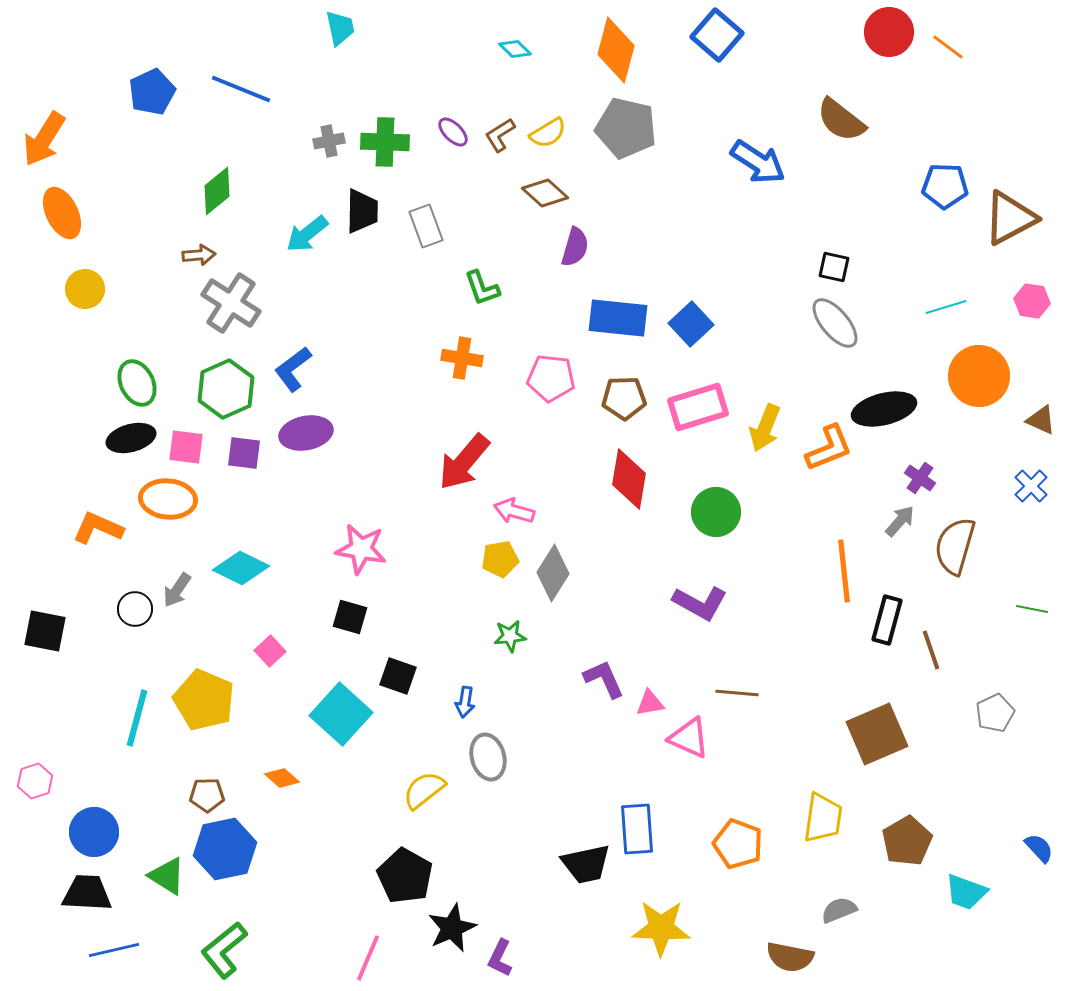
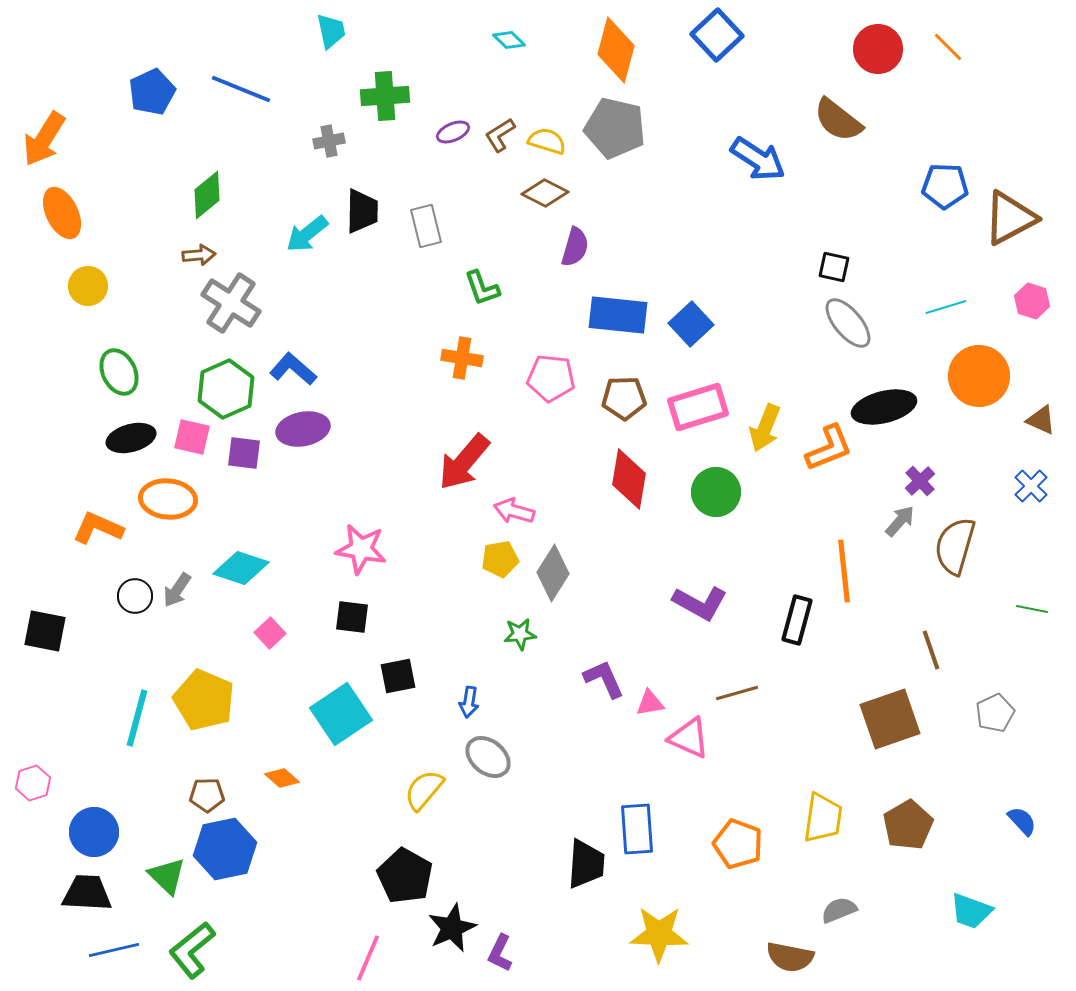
cyan trapezoid at (340, 28): moved 9 px left, 3 px down
red circle at (889, 32): moved 11 px left, 17 px down
blue square at (717, 35): rotated 6 degrees clockwise
orange line at (948, 47): rotated 8 degrees clockwise
cyan diamond at (515, 49): moved 6 px left, 9 px up
brown semicircle at (841, 120): moved 3 px left
gray pentagon at (626, 128): moved 11 px left
purple ellipse at (453, 132): rotated 68 degrees counterclockwise
yellow semicircle at (548, 133): moved 1 px left, 8 px down; rotated 132 degrees counterclockwise
green cross at (385, 142): moved 46 px up; rotated 6 degrees counterclockwise
blue arrow at (758, 162): moved 3 px up
green diamond at (217, 191): moved 10 px left, 4 px down
brown diamond at (545, 193): rotated 15 degrees counterclockwise
gray rectangle at (426, 226): rotated 6 degrees clockwise
yellow circle at (85, 289): moved 3 px right, 3 px up
pink hexagon at (1032, 301): rotated 8 degrees clockwise
blue rectangle at (618, 318): moved 3 px up
gray ellipse at (835, 323): moved 13 px right
blue L-shape at (293, 369): rotated 78 degrees clockwise
green ellipse at (137, 383): moved 18 px left, 11 px up
black ellipse at (884, 409): moved 2 px up
purple ellipse at (306, 433): moved 3 px left, 4 px up
pink square at (186, 447): moved 6 px right, 10 px up; rotated 6 degrees clockwise
purple cross at (920, 478): moved 3 px down; rotated 12 degrees clockwise
green circle at (716, 512): moved 20 px up
cyan diamond at (241, 568): rotated 8 degrees counterclockwise
black circle at (135, 609): moved 13 px up
black square at (350, 617): moved 2 px right; rotated 9 degrees counterclockwise
black rectangle at (887, 620): moved 90 px left
green star at (510, 636): moved 10 px right, 2 px up
pink square at (270, 651): moved 18 px up
black square at (398, 676): rotated 30 degrees counterclockwise
brown line at (737, 693): rotated 21 degrees counterclockwise
blue arrow at (465, 702): moved 4 px right
cyan square at (341, 714): rotated 14 degrees clockwise
brown square at (877, 734): moved 13 px right, 15 px up; rotated 4 degrees clockwise
gray ellipse at (488, 757): rotated 36 degrees counterclockwise
pink hexagon at (35, 781): moved 2 px left, 2 px down
yellow semicircle at (424, 790): rotated 12 degrees counterclockwise
brown pentagon at (907, 841): moved 1 px right, 16 px up
blue semicircle at (1039, 848): moved 17 px left, 27 px up
black trapezoid at (586, 864): rotated 74 degrees counterclockwise
green triangle at (167, 876): rotated 12 degrees clockwise
cyan trapezoid at (966, 892): moved 5 px right, 19 px down
yellow star at (661, 928): moved 2 px left, 6 px down
green L-shape at (224, 950): moved 32 px left
purple L-shape at (500, 958): moved 5 px up
